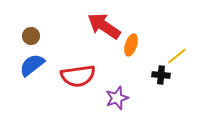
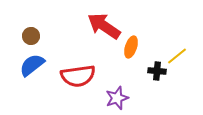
orange ellipse: moved 2 px down
black cross: moved 4 px left, 4 px up
